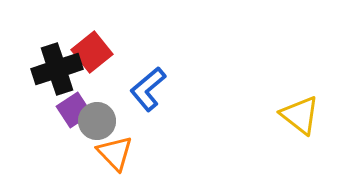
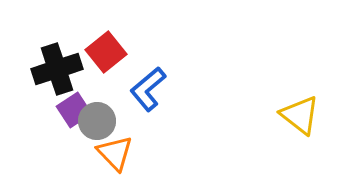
red square: moved 14 px right
